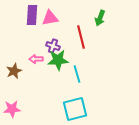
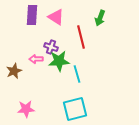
pink triangle: moved 6 px right, 1 px up; rotated 42 degrees clockwise
purple cross: moved 2 px left, 1 px down
green star: moved 1 px right, 1 px down
pink star: moved 14 px right
